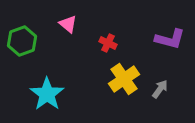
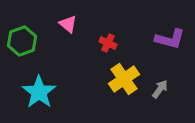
cyan star: moved 8 px left, 2 px up
